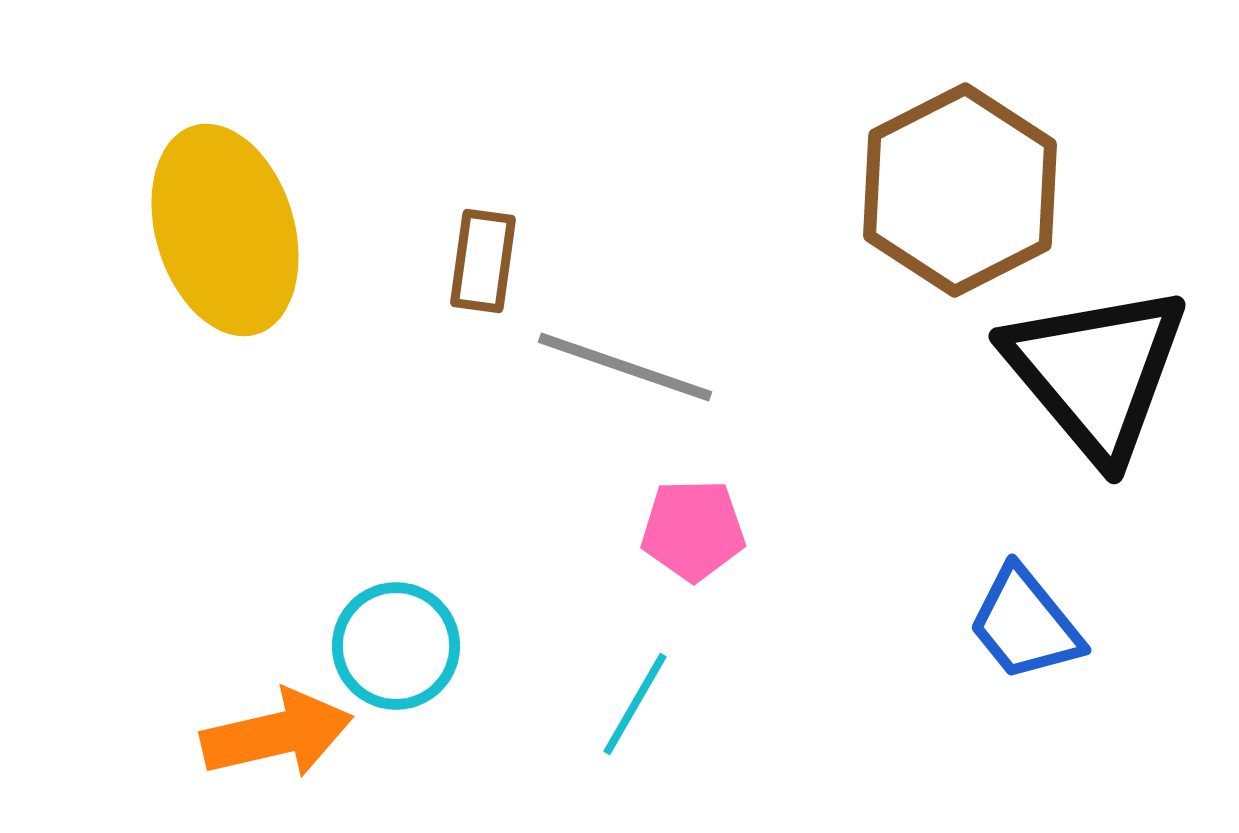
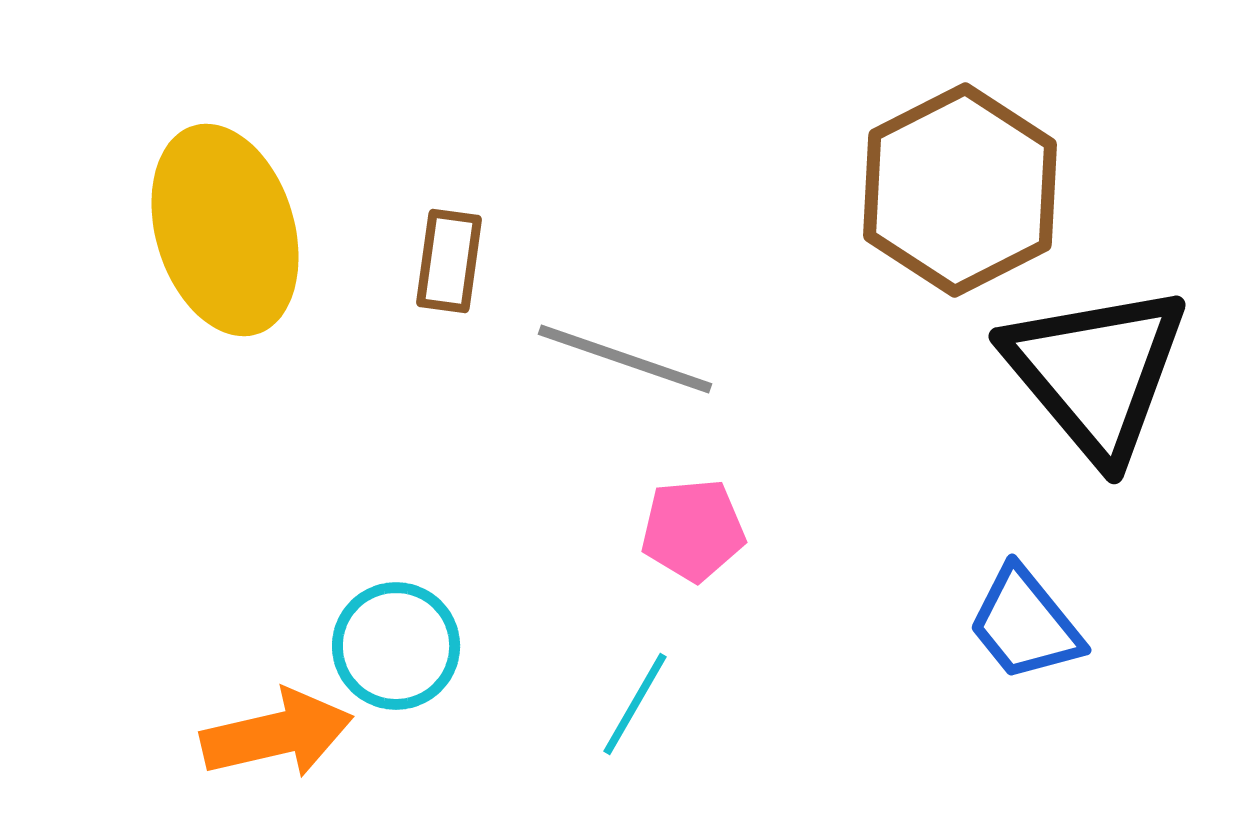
brown rectangle: moved 34 px left
gray line: moved 8 px up
pink pentagon: rotated 4 degrees counterclockwise
